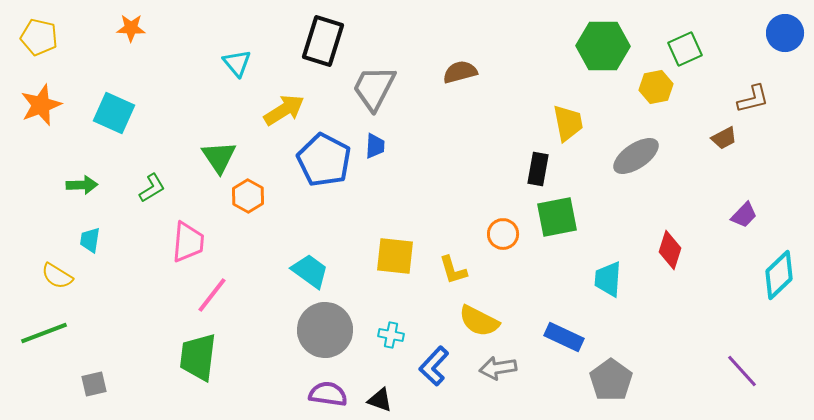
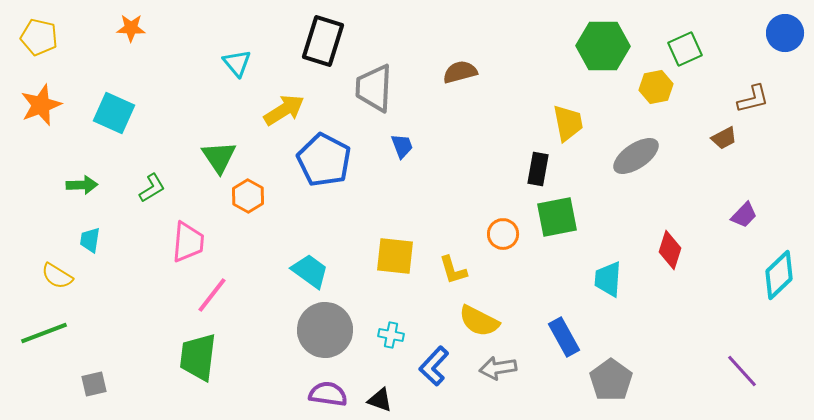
gray trapezoid at (374, 88): rotated 24 degrees counterclockwise
blue trapezoid at (375, 146): moved 27 px right; rotated 24 degrees counterclockwise
blue rectangle at (564, 337): rotated 36 degrees clockwise
